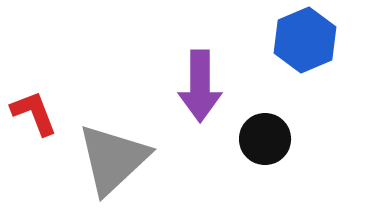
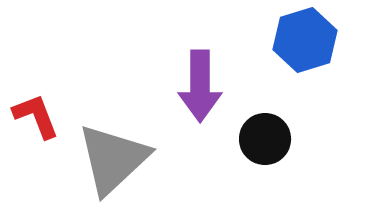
blue hexagon: rotated 6 degrees clockwise
red L-shape: moved 2 px right, 3 px down
